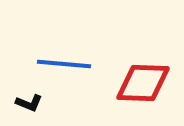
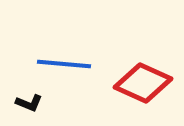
red diamond: rotated 22 degrees clockwise
